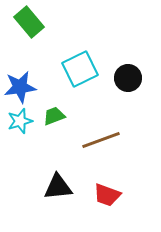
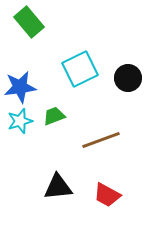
red trapezoid: rotated 8 degrees clockwise
